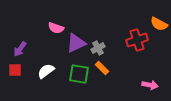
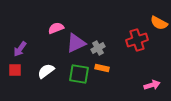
orange semicircle: moved 1 px up
pink semicircle: rotated 140 degrees clockwise
orange rectangle: rotated 32 degrees counterclockwise
pink arrow: moved 2 px right; rotated 28 degrees counterclockwise
